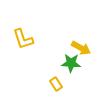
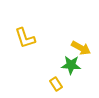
yellow L-shape: moved 2 px right, 1 px up
green star: moved 2 px down
